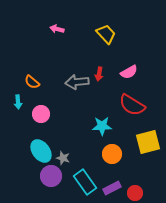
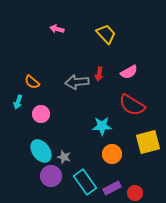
cyan arrow: rotated 24 degrees clockwise
gray star: moved 1 px right, 1 px up
